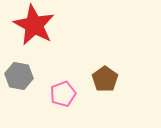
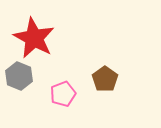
red star: moved 13 px down
gray hexagon: rotated 12 degrees clockwise
